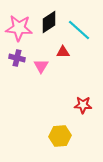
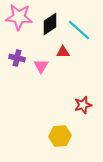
black diamond: moved 1 px right, 2 px down
pink star: moved 11 px up
red star: rotated 18 degrees counterclockwise
